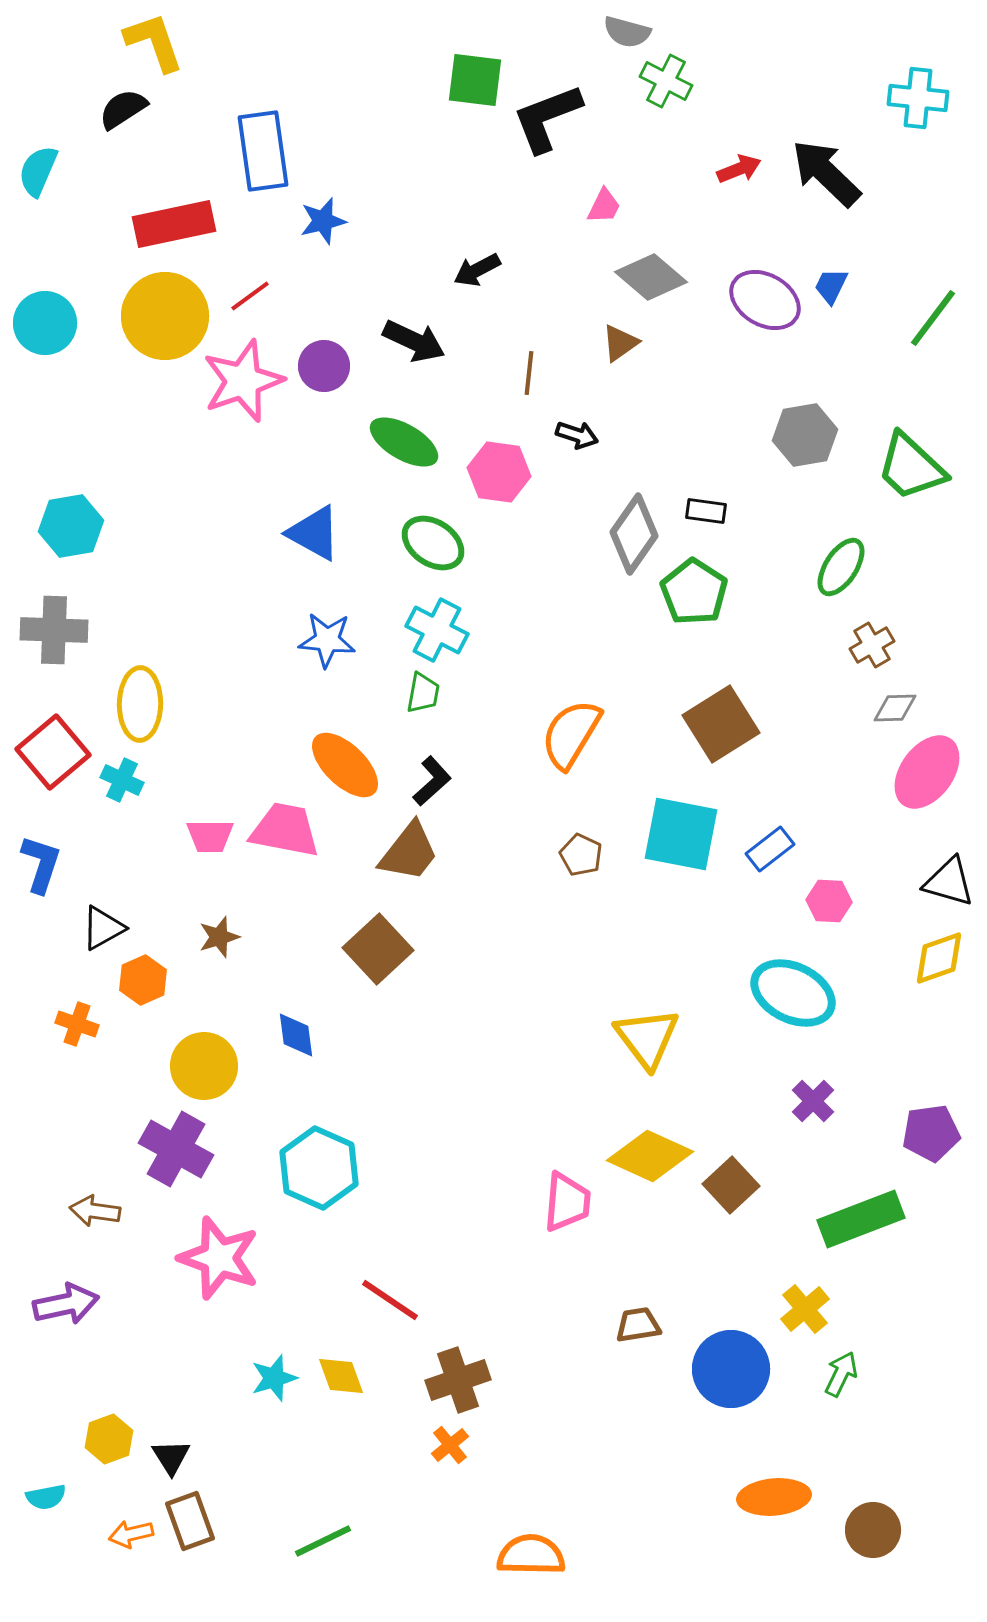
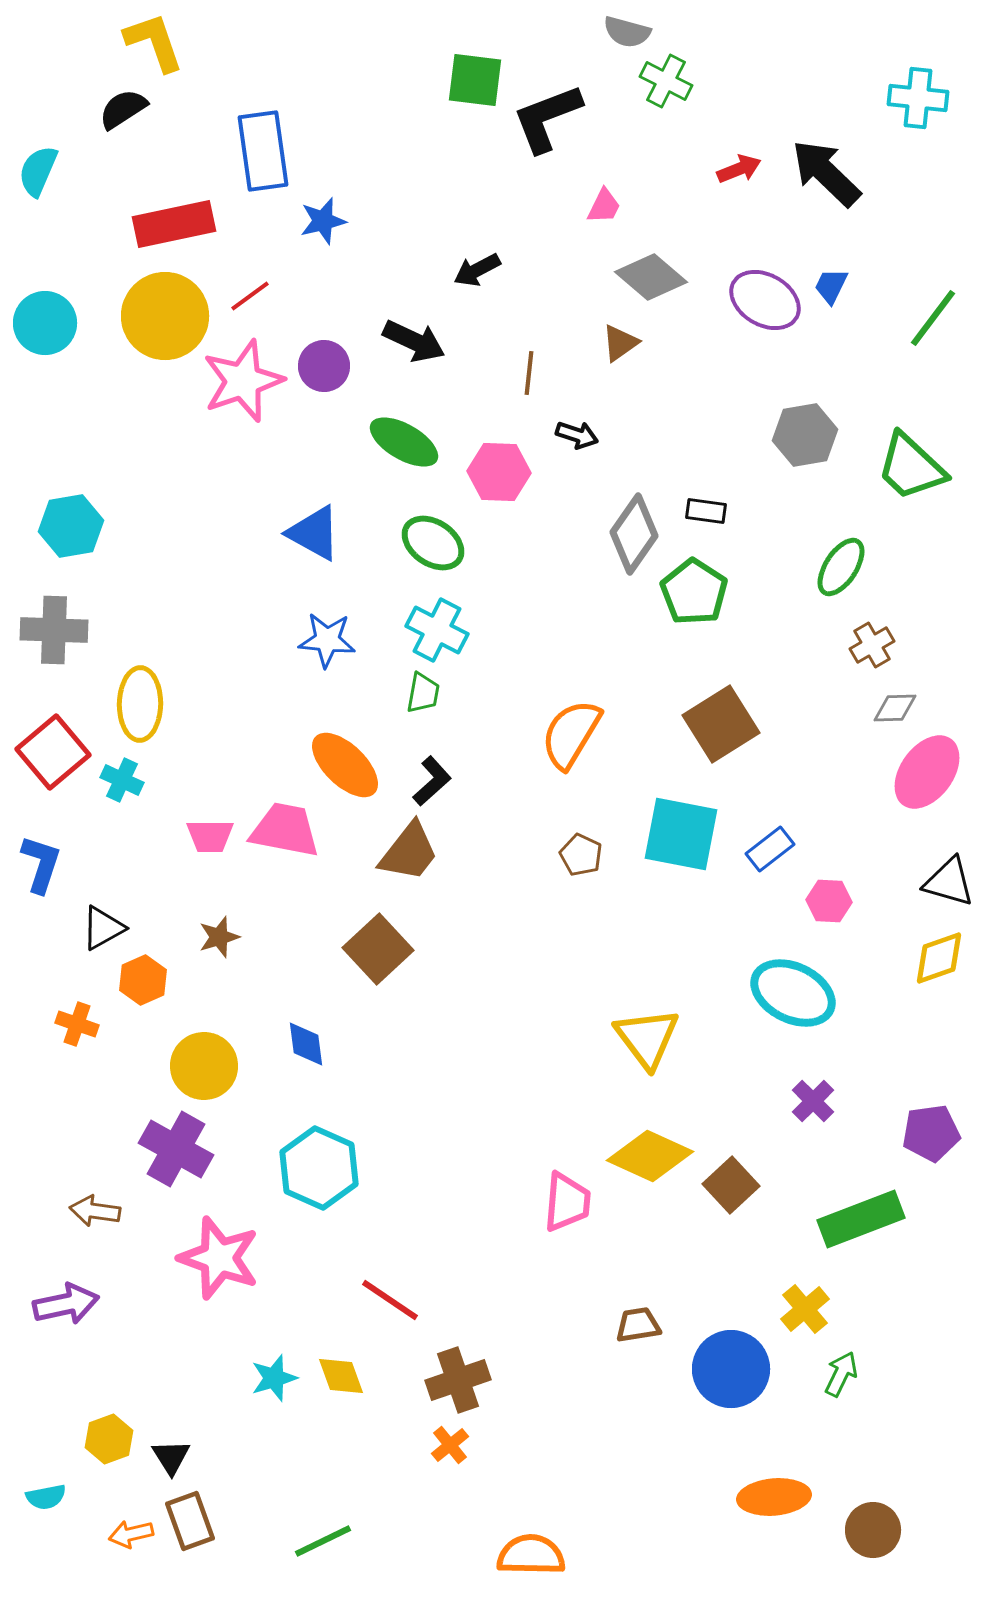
pink hexagon at (499, 472): rotated 6 degrees counterclockwise
blue diamond at (296, 1035): moved 10 px right, 9 px down
